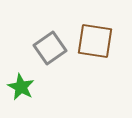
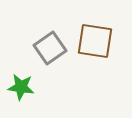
green star: rotated 20 degrees counterclockwise
